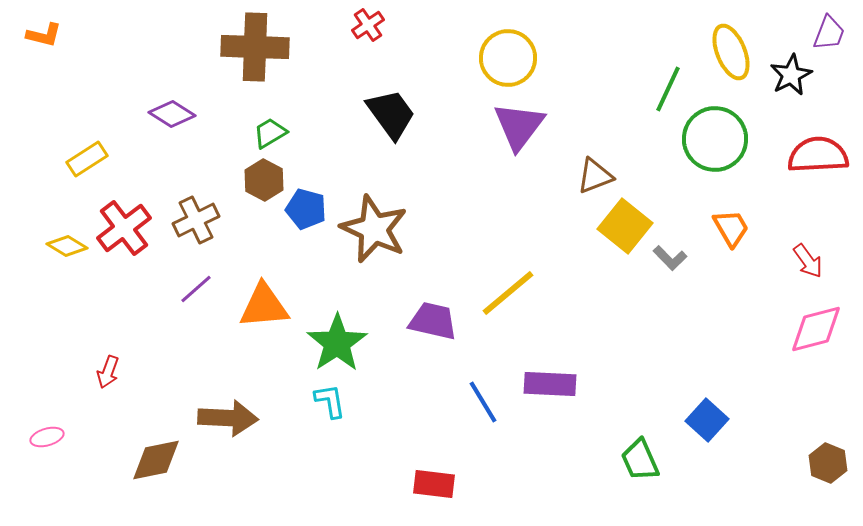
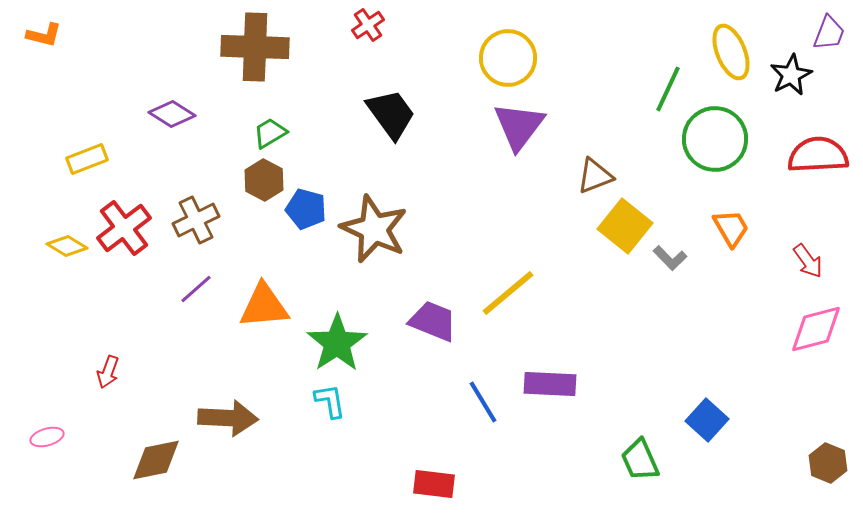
yellow rectangle at (87, 159): rotated 12 degrees clockwise
purple trapezoid at (433, 321): rotated 9 degrees clockwise
